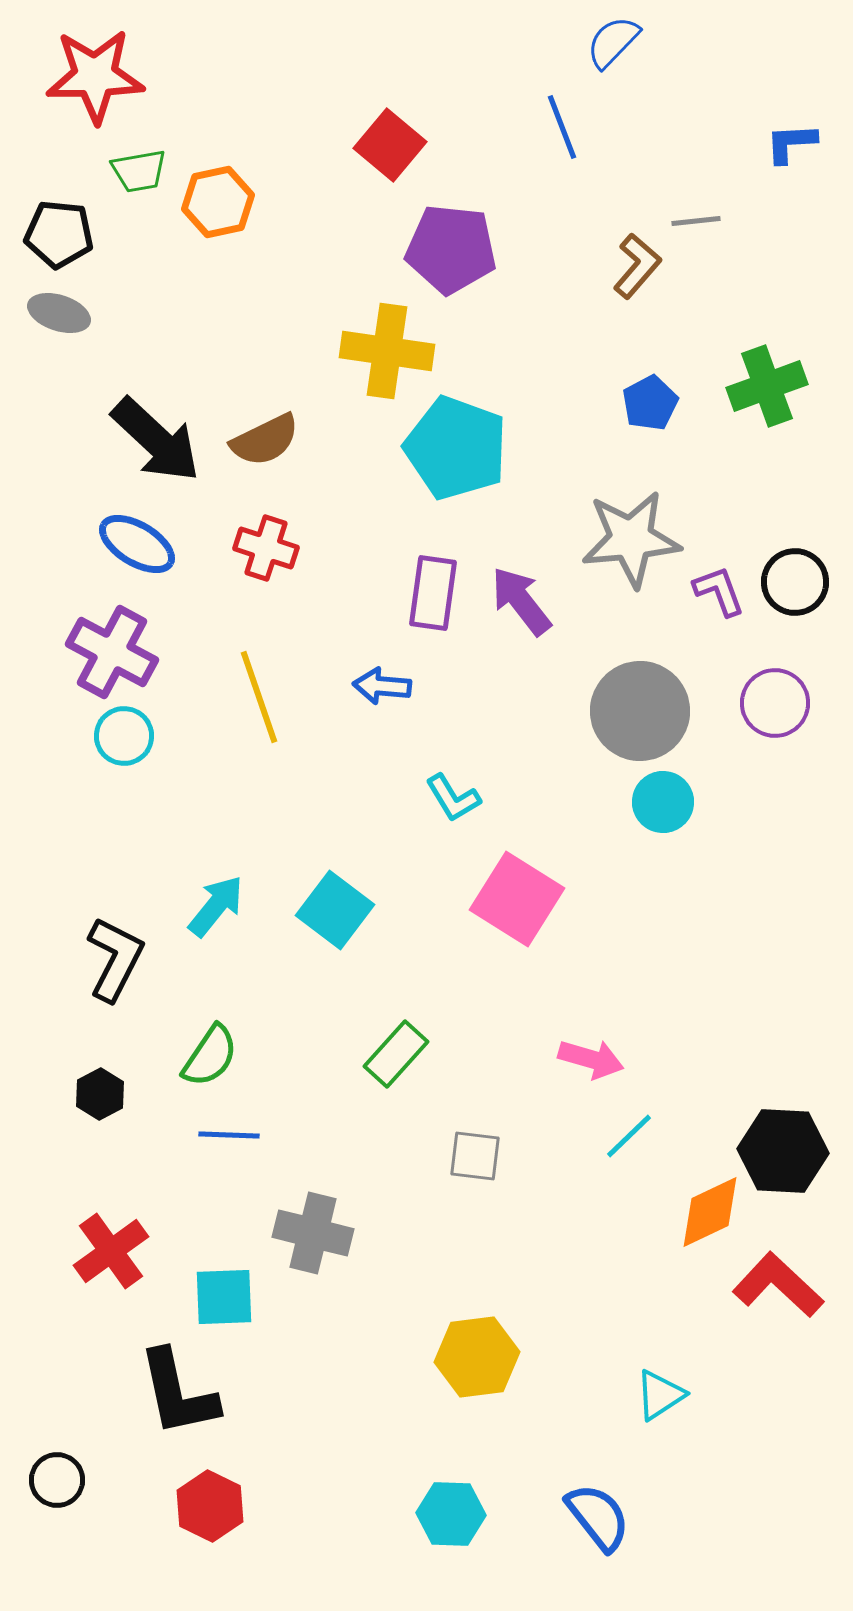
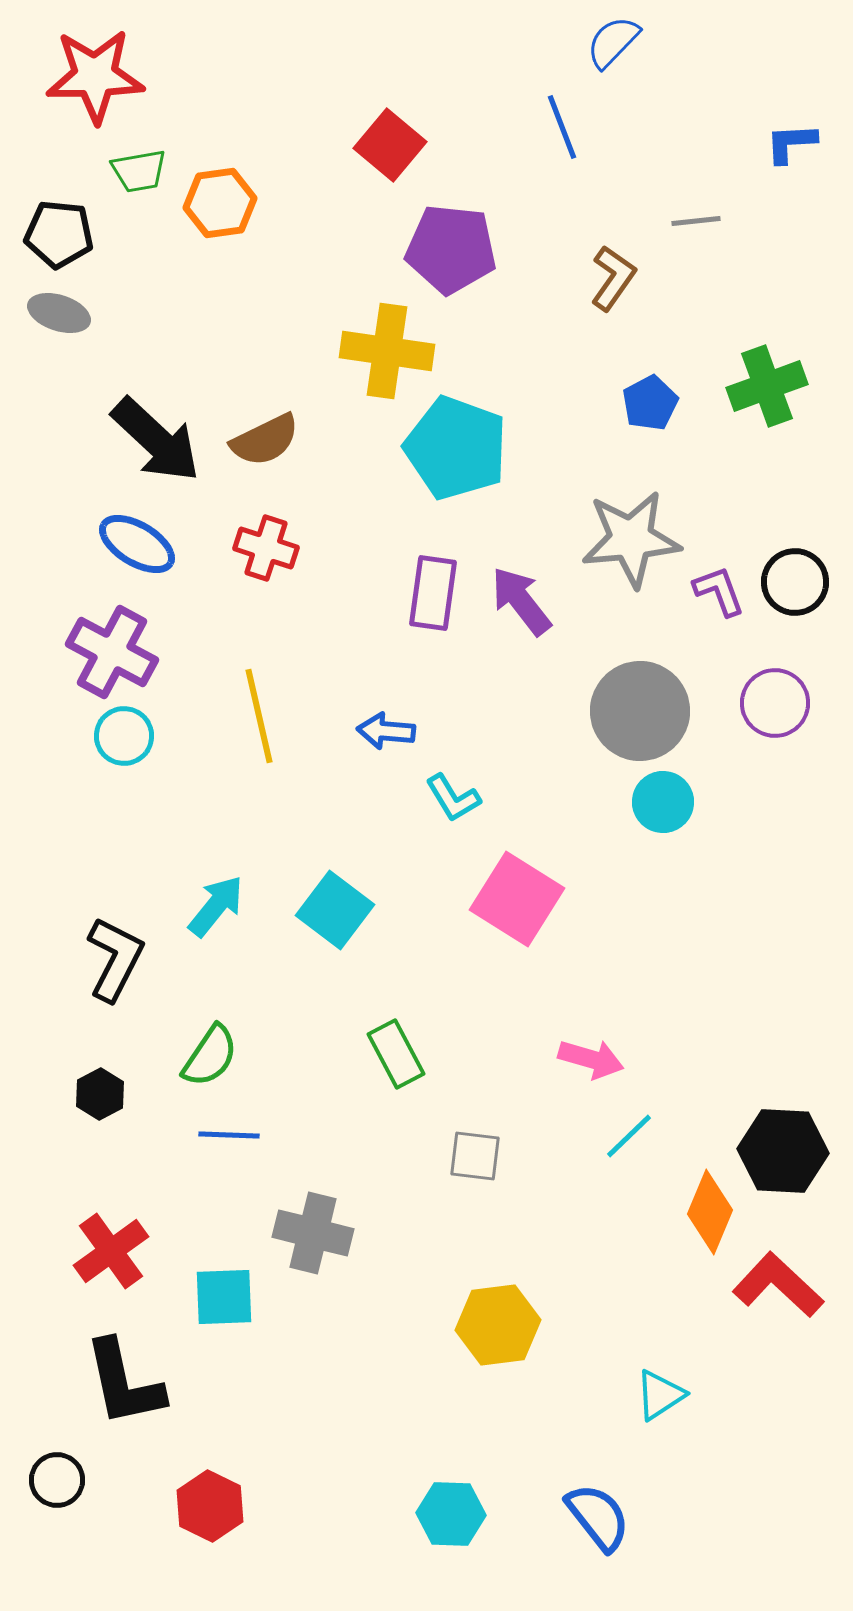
orange hexagon at (218, 202): moved 2 px right, 1 px down; rotated 4 degrees clockwise
brown L-shape at (637, 266): moved 24 px left, 12 px down; rotated 6 degrees counterclockwise
blue arrow at (382, 686): moved 4 px right, 45 px down
yellow line at (259, 697): moved 19 px down; rotated 6 degrees clockwise
green rectangle at (396, 1054): rotated 70 degrees counterclockwise
orange diamond at (710, 1212): rotated 42 degrees counterclockwise
yellow hexagon at (477, 1357): moved 21 px right, 32 px up
black L-shape at (178, 1393): moved 54 px left, 10 px up
